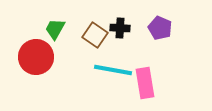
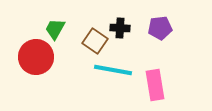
purple pentagon: rotated 30 degrees counterclockwise
brown square: moved 6 px down
pink rectangle: moved 10 px right, 2 px down
